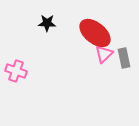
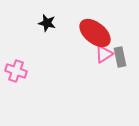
black star: rotated 12 degrees clockwise
pink triangle: rotated 12 degrees clockwise
gray rectangle: moved 4 px left, 1 px up
